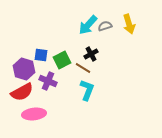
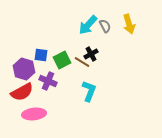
gray semicircle: rotated 80 degrees clockwise
brown line: moved 1 px left, 6 px up
cyan L-shape: moved 2 px right, 1 px down
